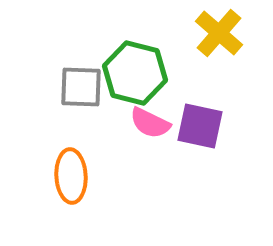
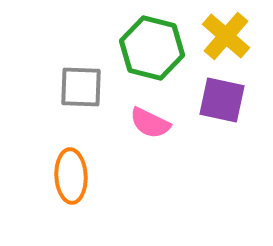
yellow cross: moved 7 px right, 3 px down
green hexagon: moved 17 px right, 25 px up
purple square: moved 22 px right, 26 px up
